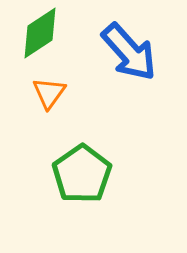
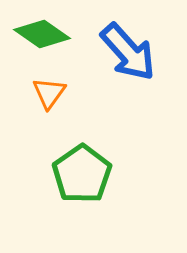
green diamond: moved 2 px right, 1 px down; rotated 68 degrees clockwise
blue arrow: moved 1 px left
